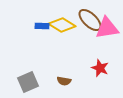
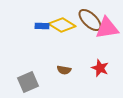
brown semicircle: moved 11 px up
